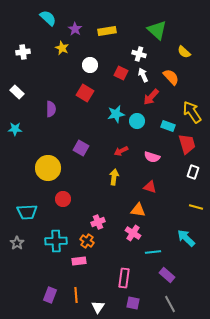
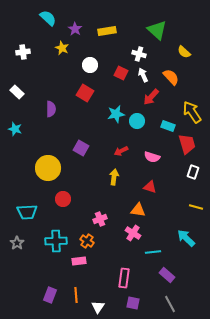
cyan star at (15, 129): rotated 16 degrees clockwise
pink cross at (98, 222): moved 2 px right, 3 px up
